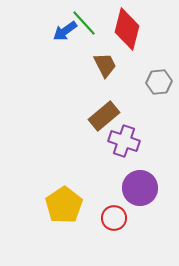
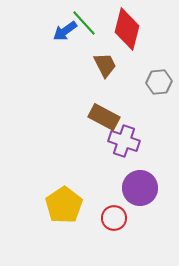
brown rectangle: moved 1 px down; rotated 68 degrees clockwise
